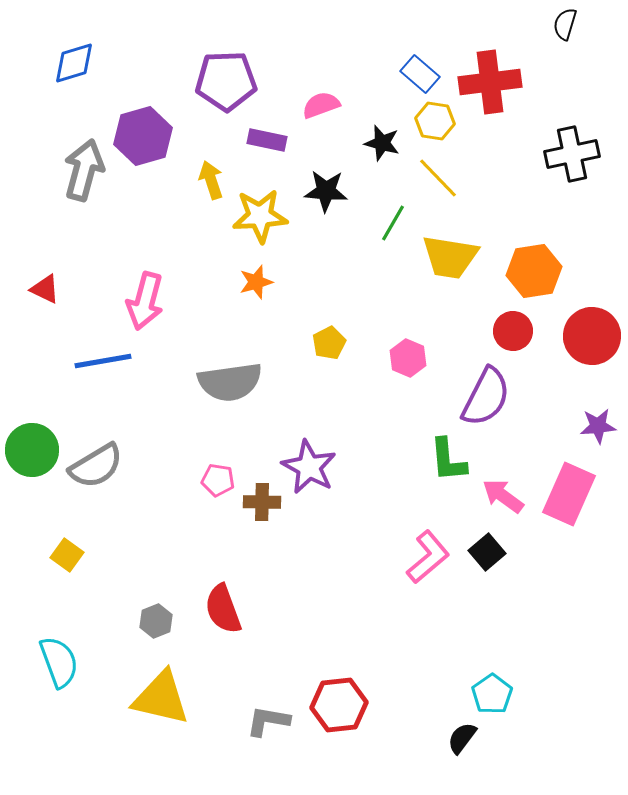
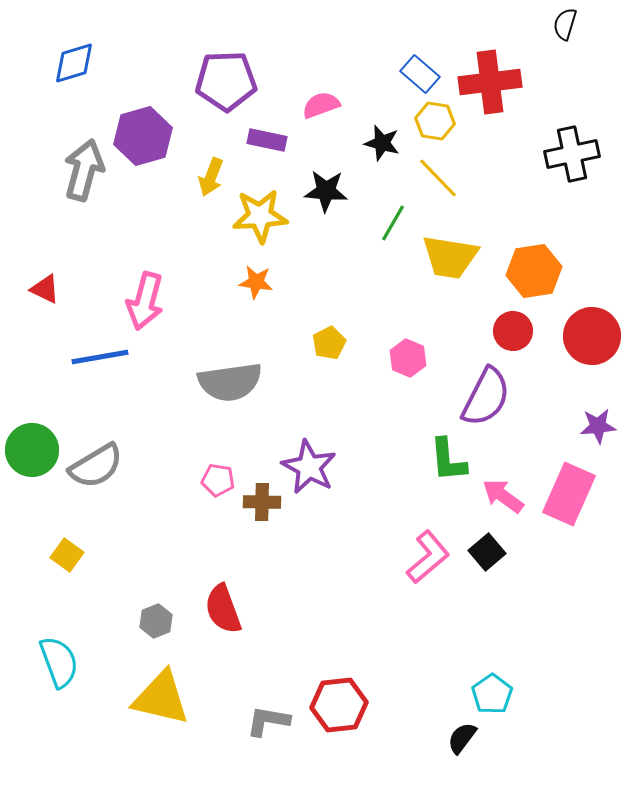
yellow arrow at (211, 180): moved 3 px up; rotated 141 degrees counterclockwise
orange star at (256, 282): rotated 24 degrees clockwise
blue line at (103, 361): moved 3 px left, 4 px up
